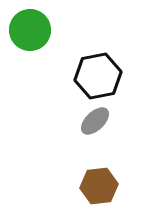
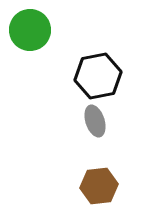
gray ellipse: rotated 64 degrees counterclockwise
